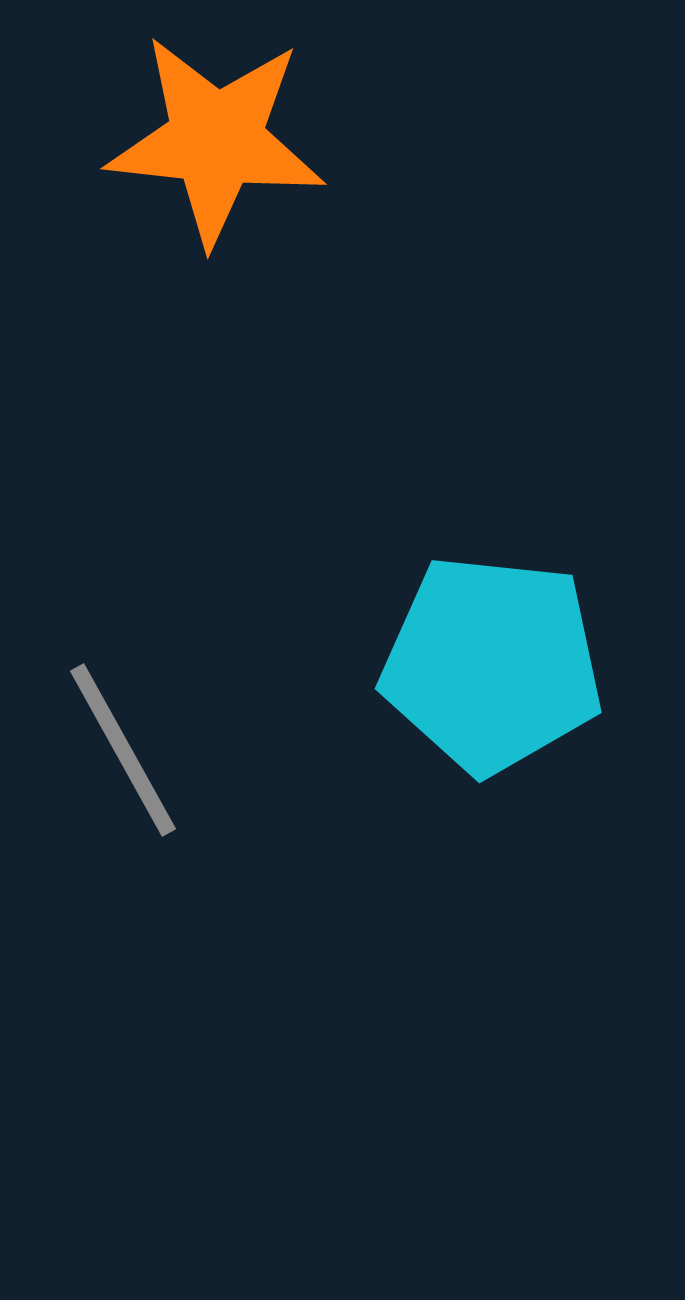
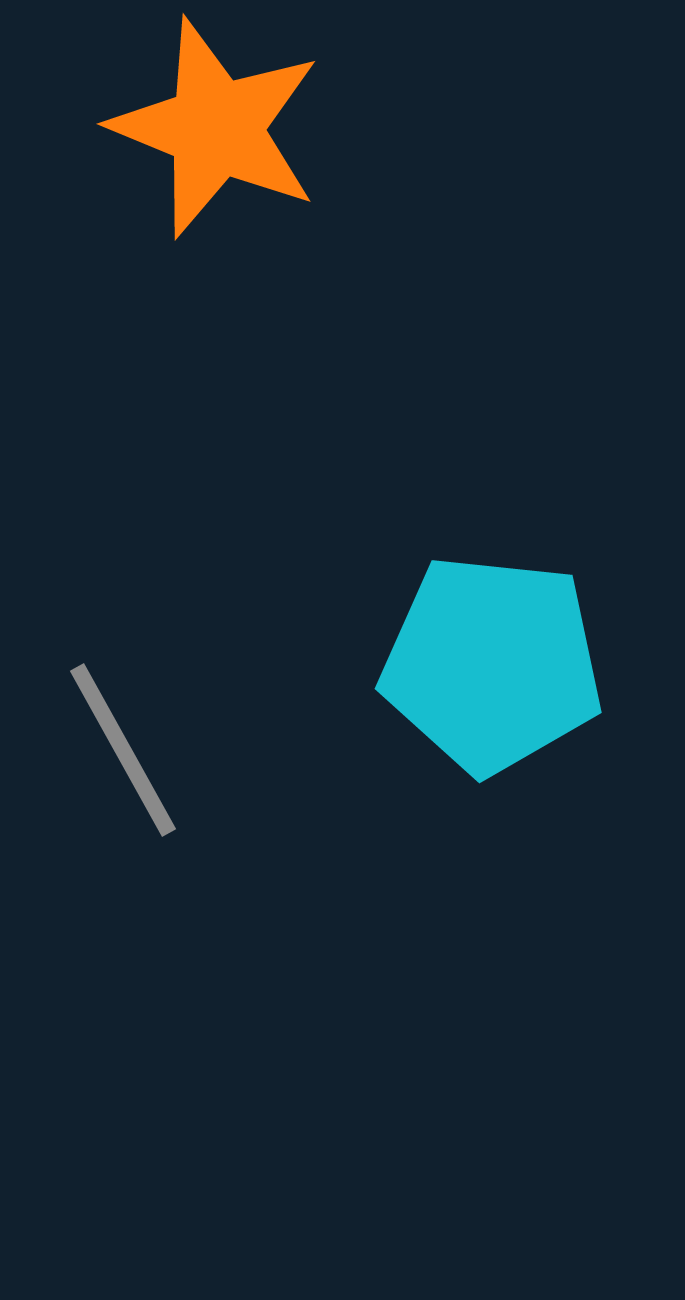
orange star: moved 12 px up; rotated 16 degrees clockwise
